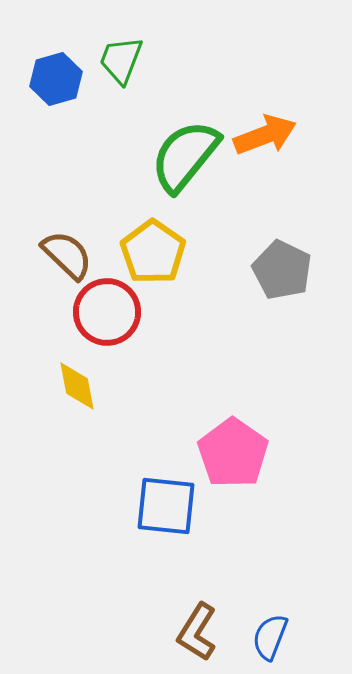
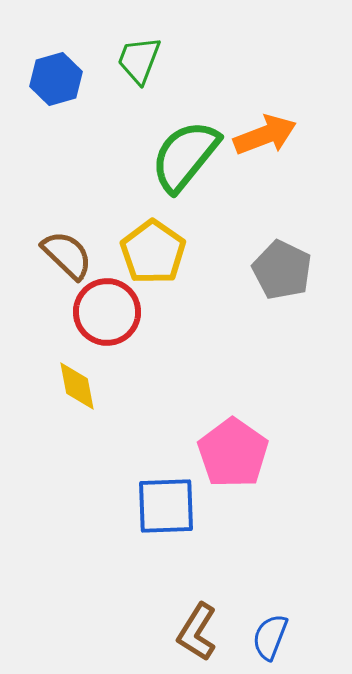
green trapezoid: moved 18 px right
blue square: rotated 8 degrees counterclockwise
